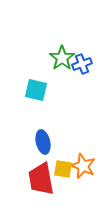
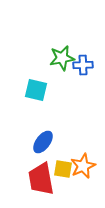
green star: rotated 25 degrees clockwise
blue cross: moved 1 px right, 1 px down; rotated 18 degrees clockwise
blue ellipse: rotated 50 degrees clockwise
orange star: rotated 25 degrees clockwise
